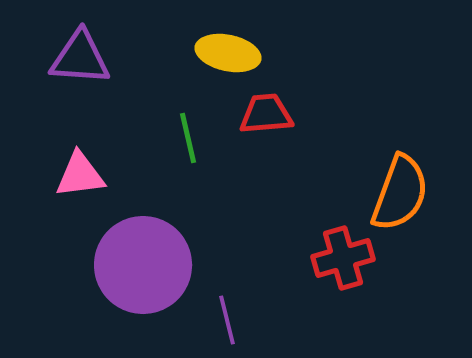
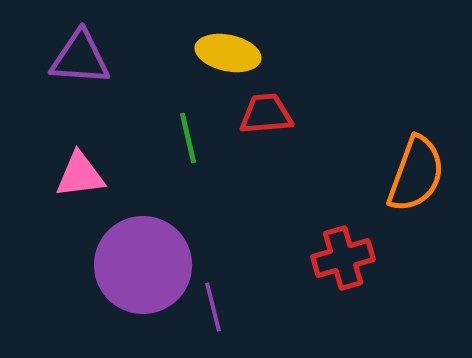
orange semicircle: moved 16 px right, 19 px up
purple line: moved 14 px left, 13 px up
